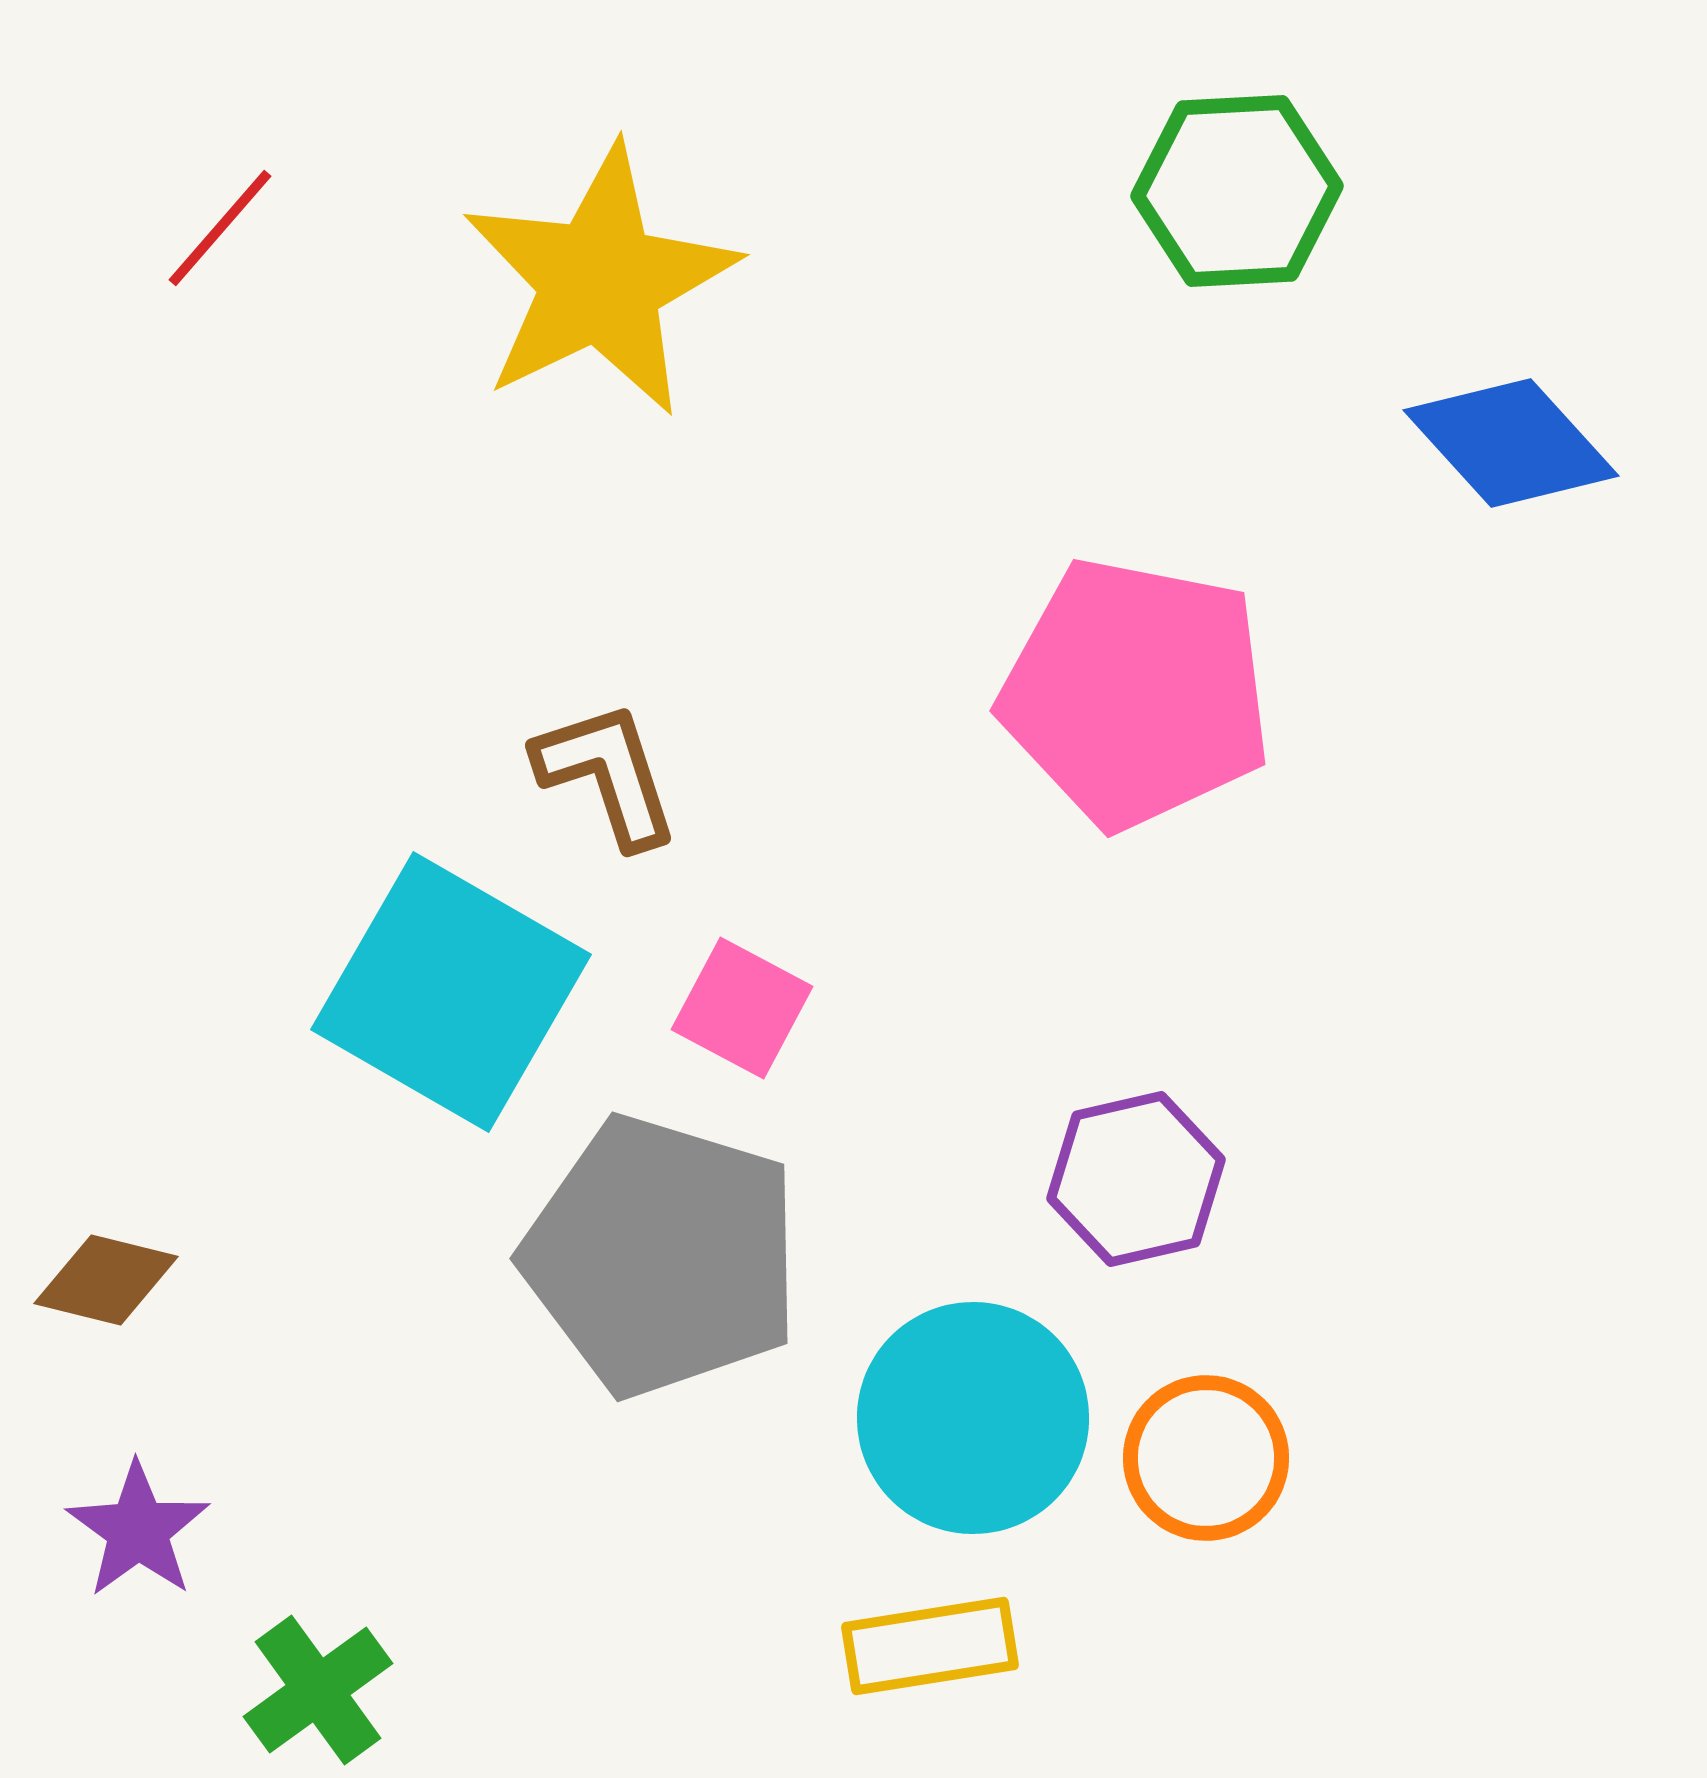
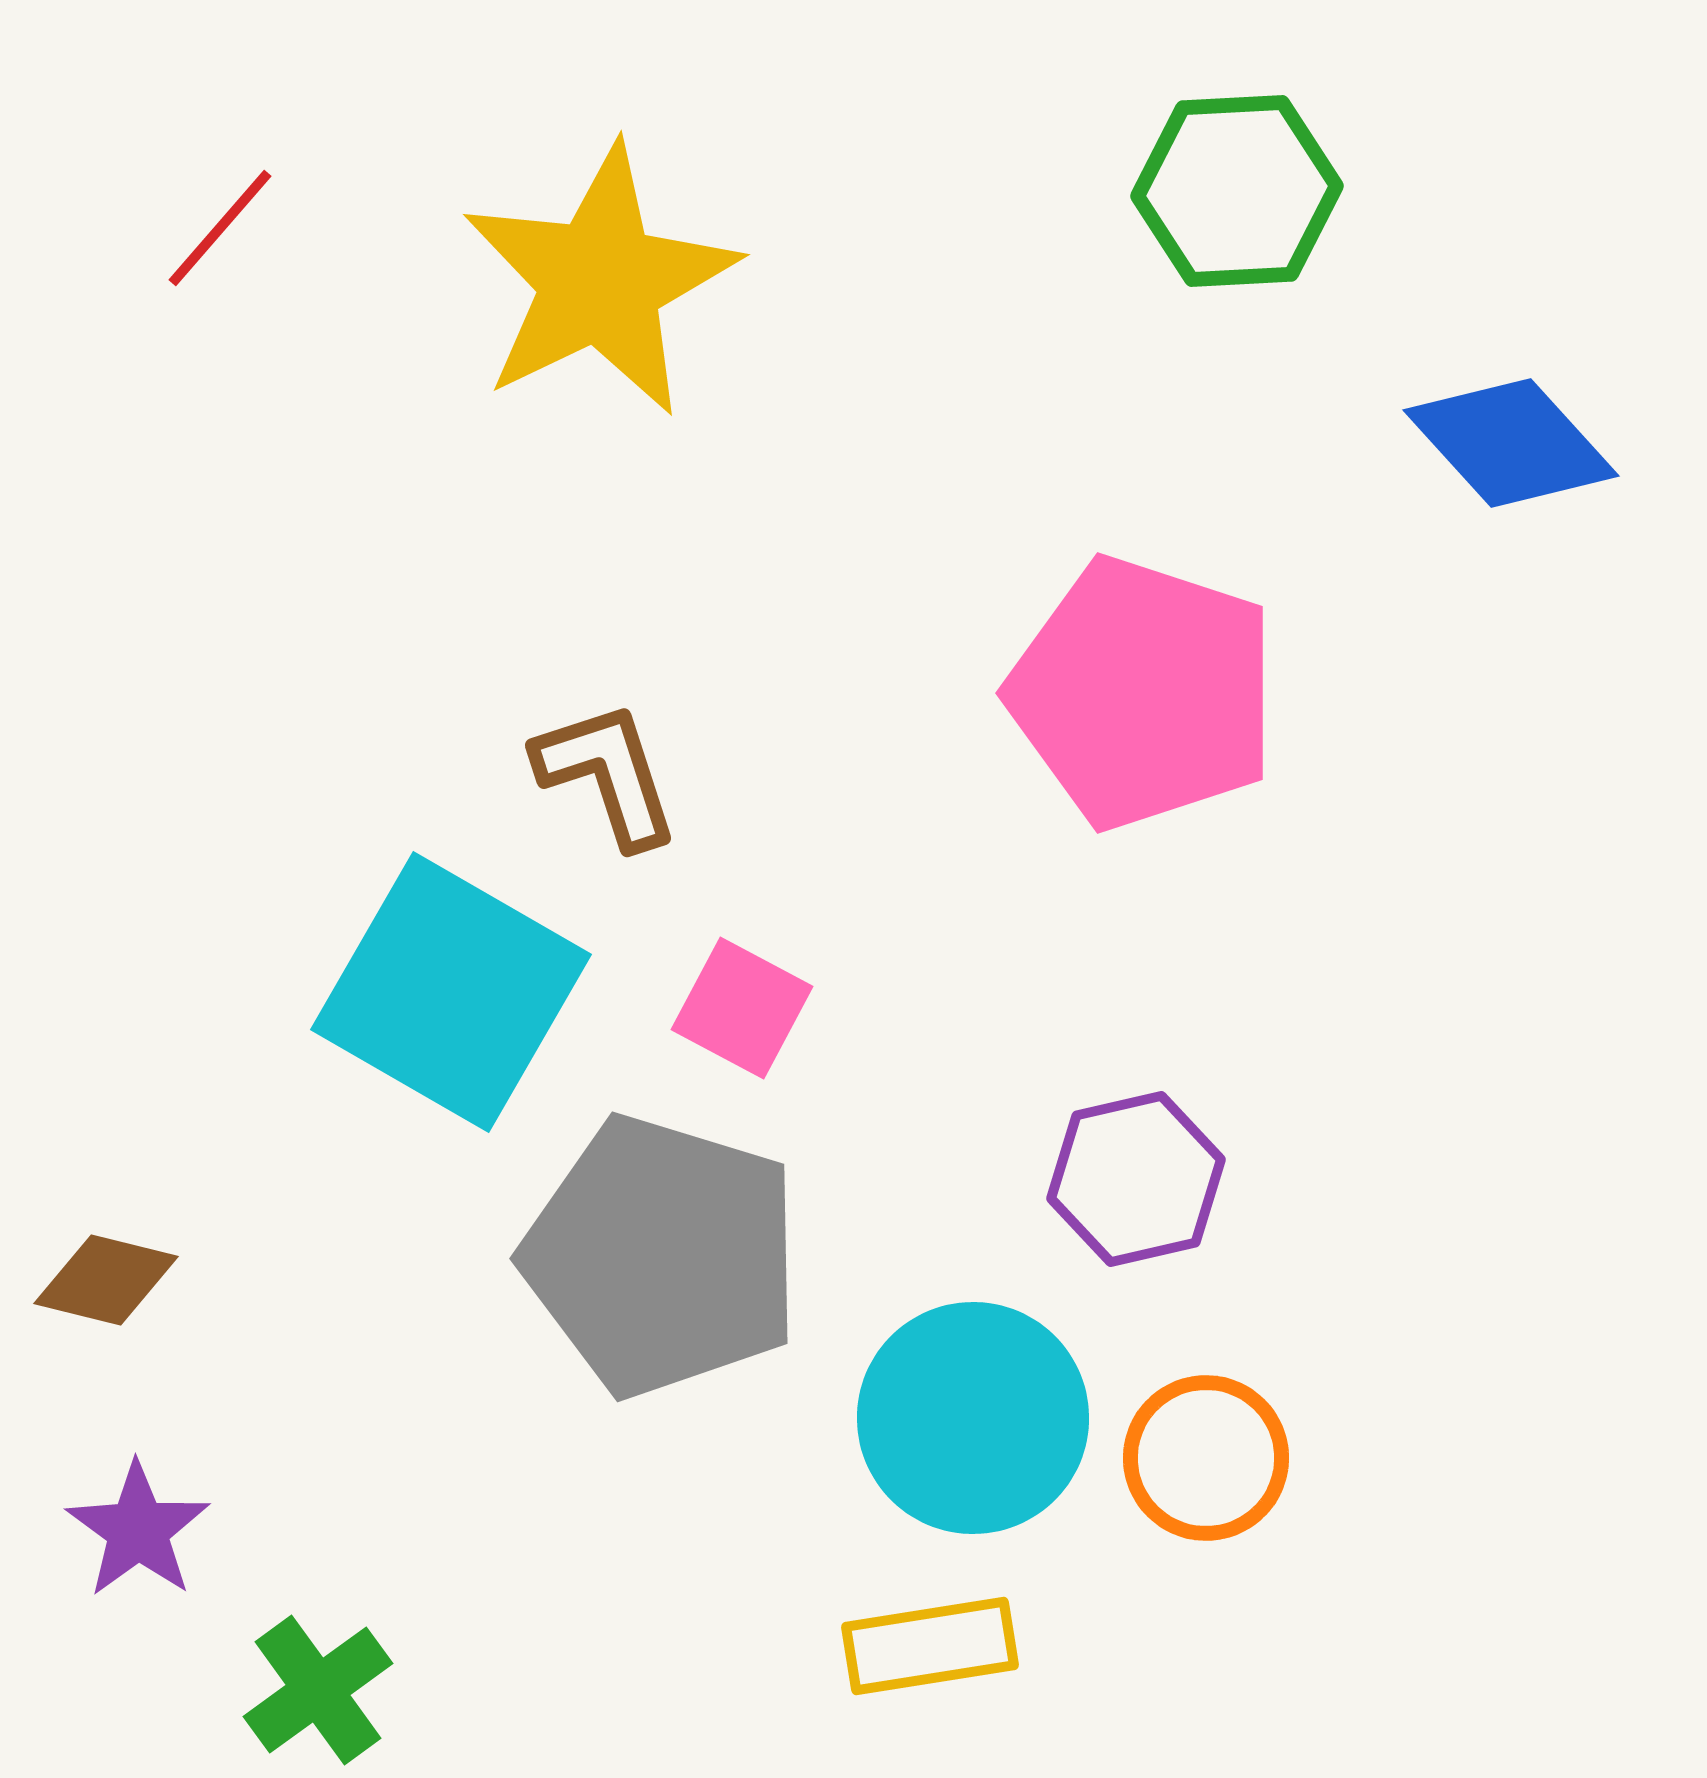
pink pentagon: moved 7 px right; rotated 7 degrees clockwise
